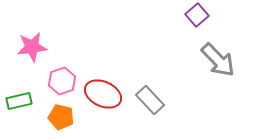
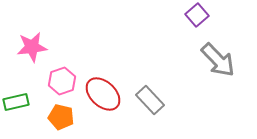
red ellipse: rotated 18 degrees clockwise
green rectangle: moved 3 px left, 1 px down
